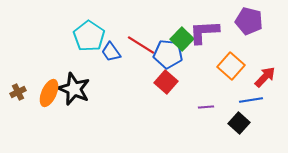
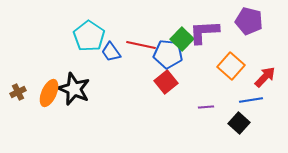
red line: rotated 20 degrees counterclockwise
red square: rotated 10 degrees clockwise
